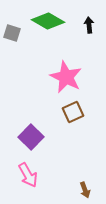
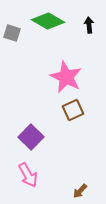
brown square: moved 2 px up
brown arrow: moved 5 px left, 1 px down; rotated 63 degrees clockwise
